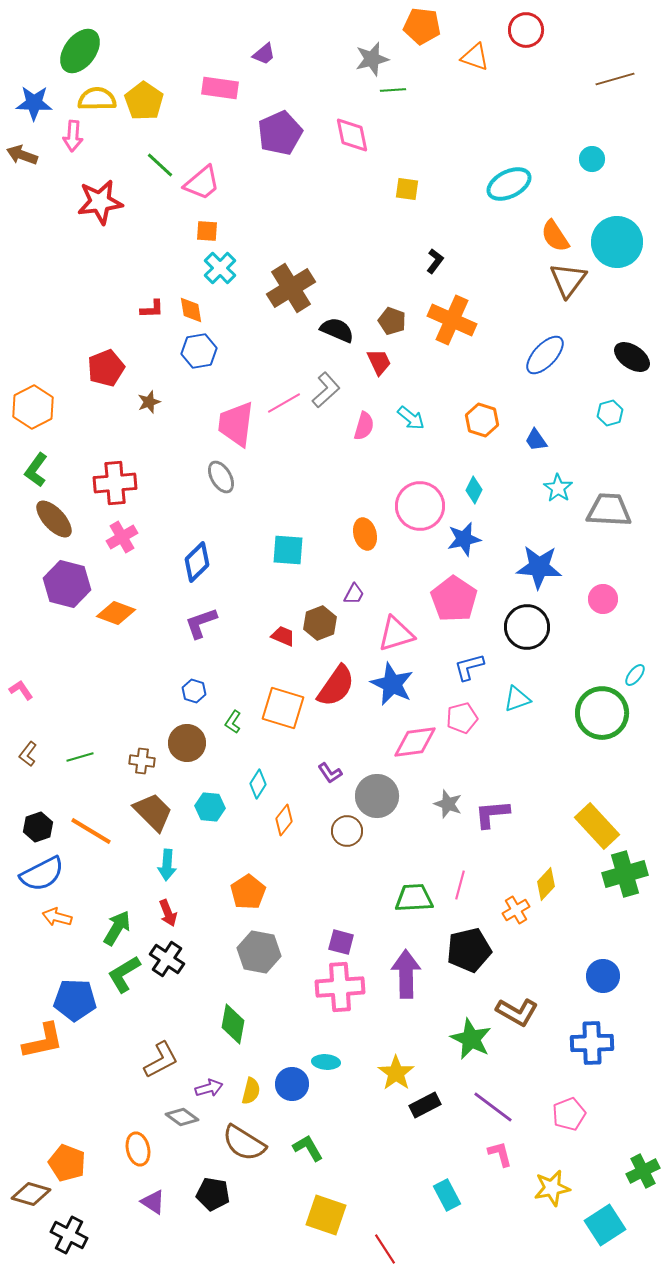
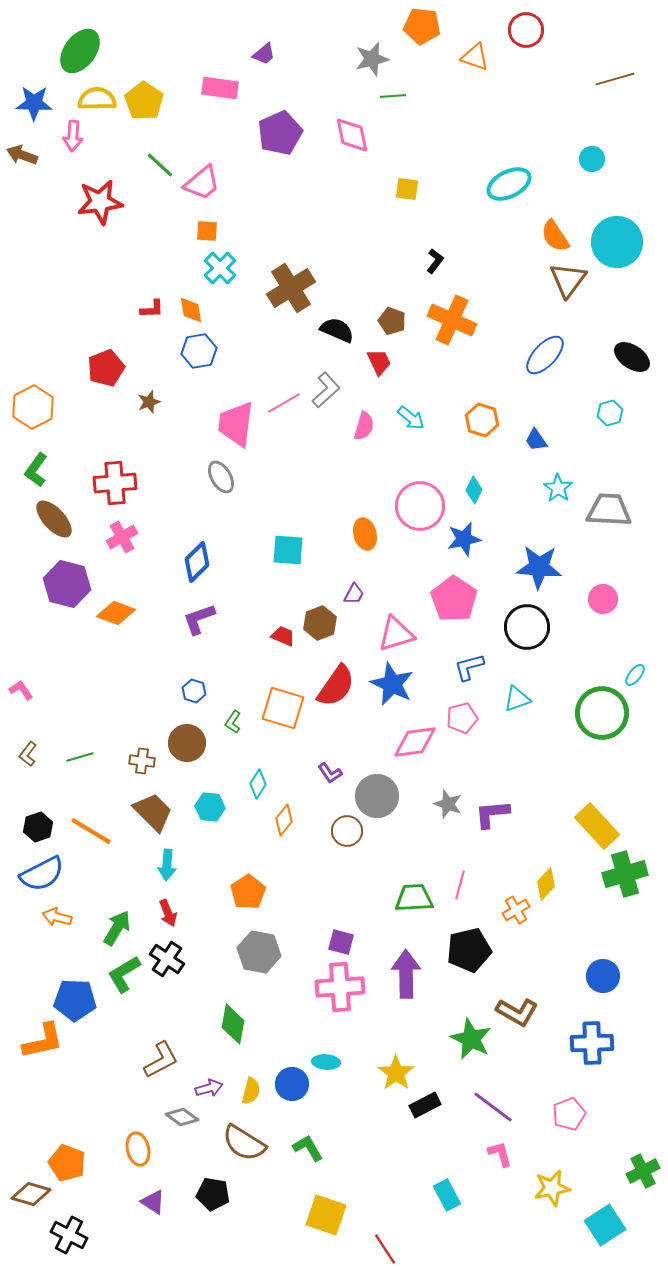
green line at (393, 90): moved 6 px down
purple L-shape at (201, 623): moved 2 px left, 4 px up
